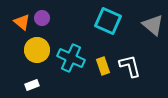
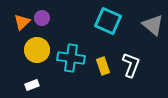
orange triangle: rotated 36 degrees clockwise
cyan cross: rotated 16 degrees counterclockwise
white L-shape: moved 1 px right, 1 px up; rotated 35 degrees clockwise
